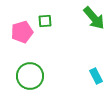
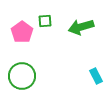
green arrow: moved 13 px left, 9 px down; rotated 115 degrees clockwise
pink pentagon: rotated 20 degrees counterclockwise
green circle: moved 8 px left
